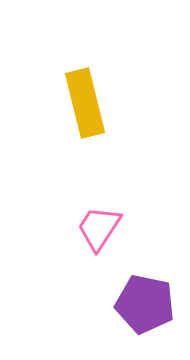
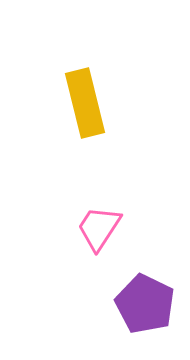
purple pentagon: rotated 14 degrees clockwise
